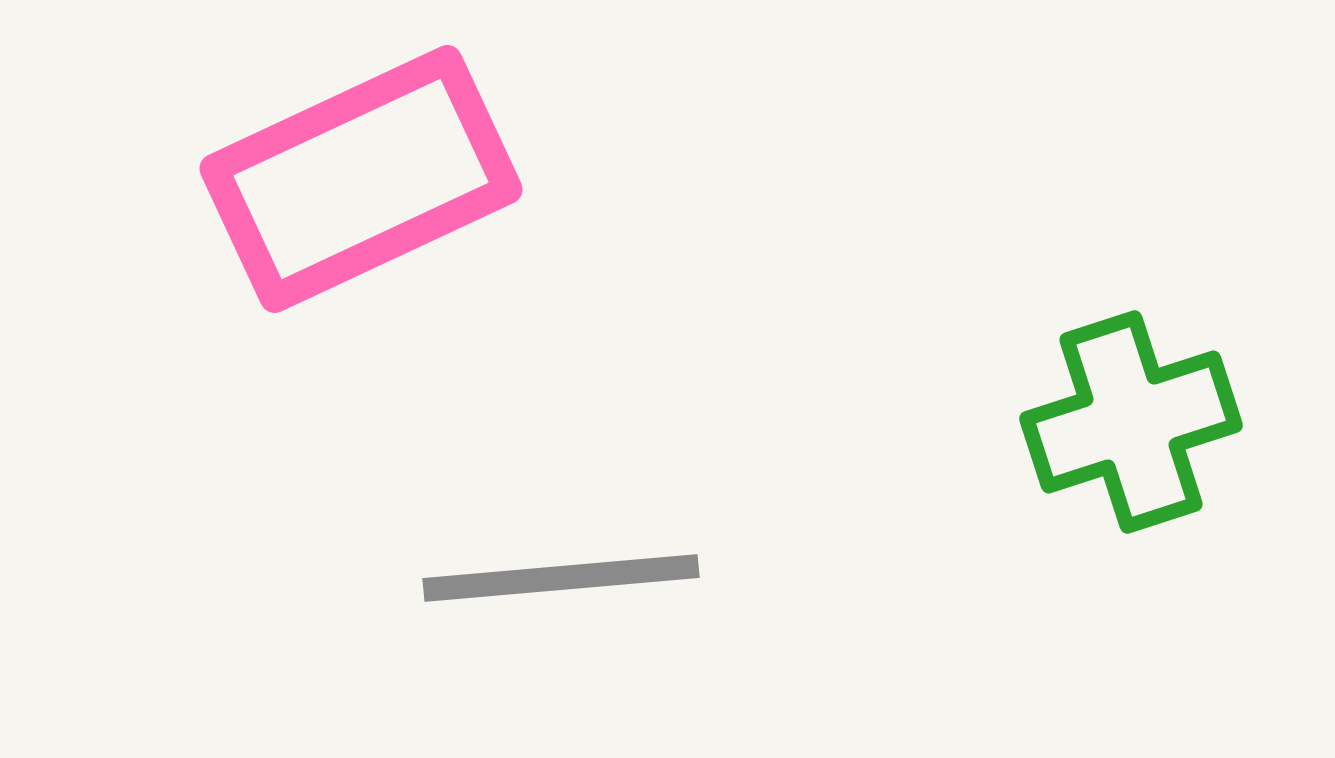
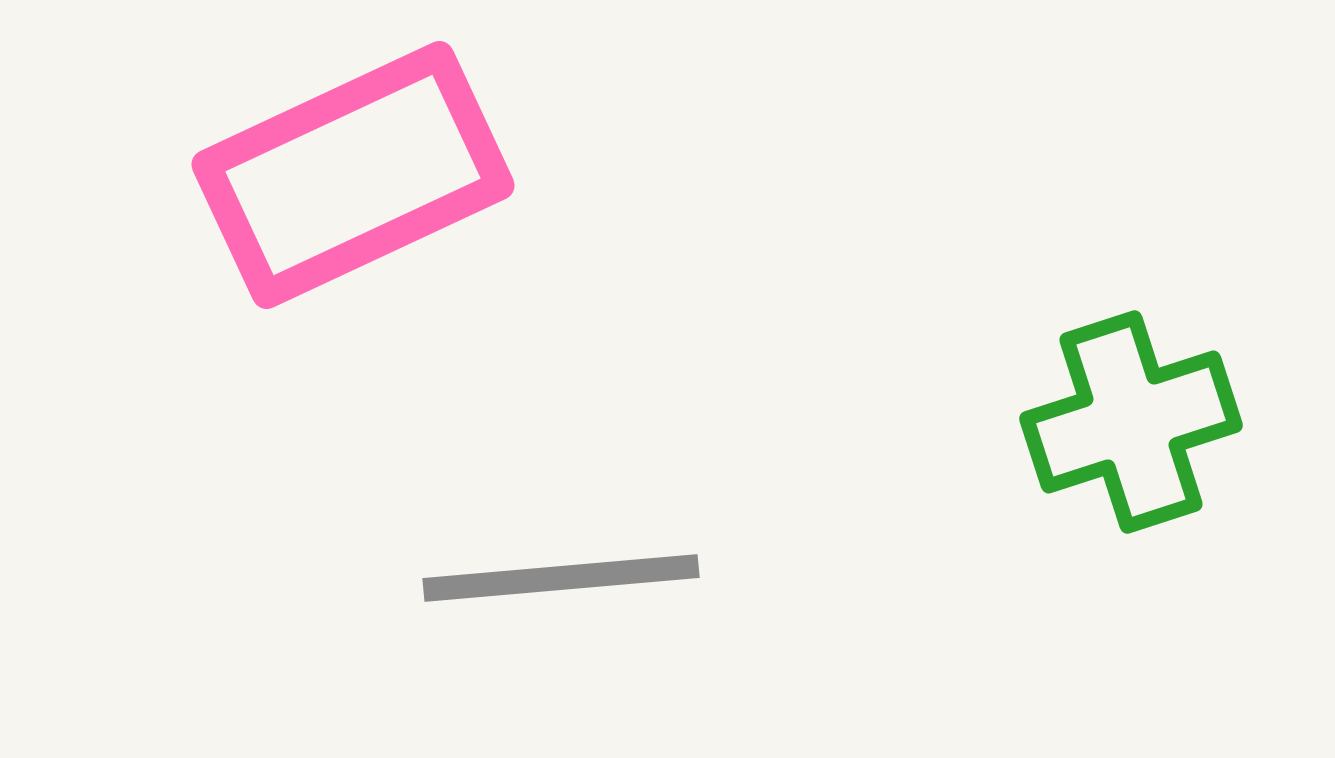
pink rectangle: moved 8 px left, 4 px up
